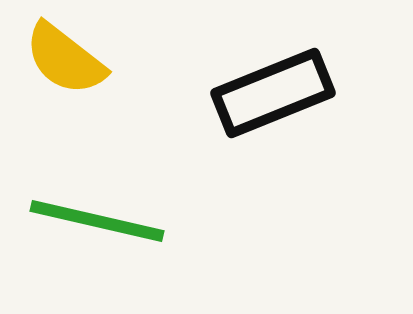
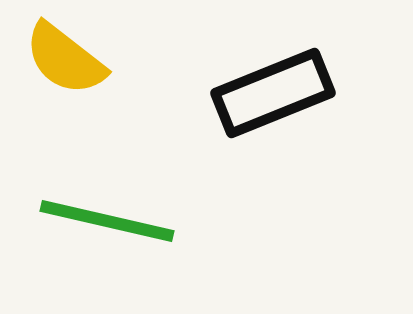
green line: moved 10 px right
